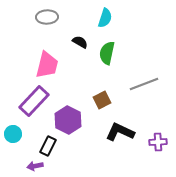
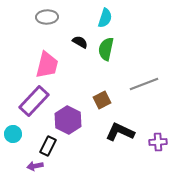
green semicircle: moved 1 px left, 4 px up
